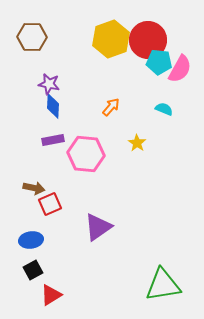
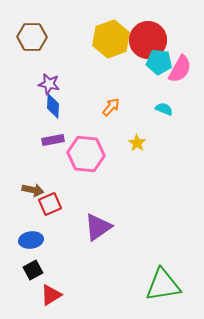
brown arrow: moved 1 px left, 2 px down
